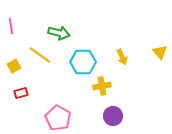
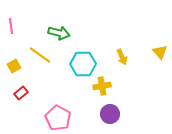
cyan hexagon: moved 2 px down
red rectangle: rotated 24 degrees counterclockwise
purple circle: moved 3 px left, 2 px up
